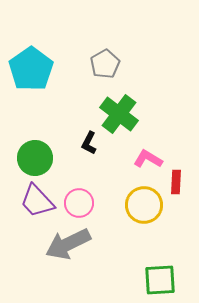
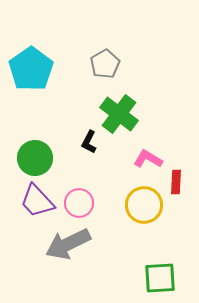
black L-shape: moved 1 px up
green square: moved 2 px up
